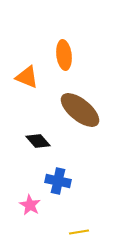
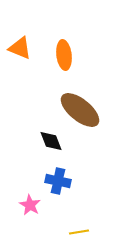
orange triangle: moved 7 px left, 29 px up
black diamond: moved 13 px right; rotated 20 degrees clockwise
